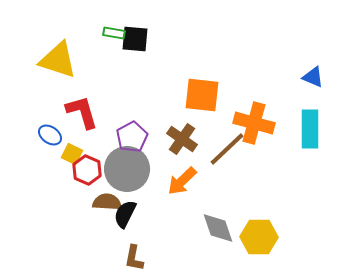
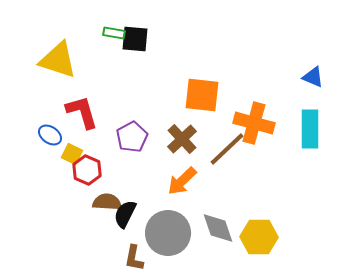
brown cross: rotated 12 degrees clockwise
gray circle: moved 41 px right, 64 px down
